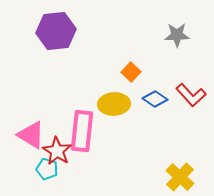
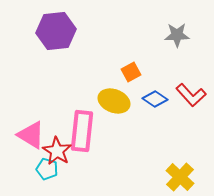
orange square: rotated 18 degrees clockwise
yellow ellipse: moved 3 px up; rotated 24 degrees clockwise
